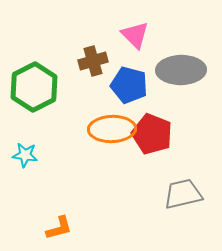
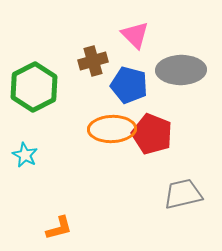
cyan star: rotated 20 degrees clockwise
